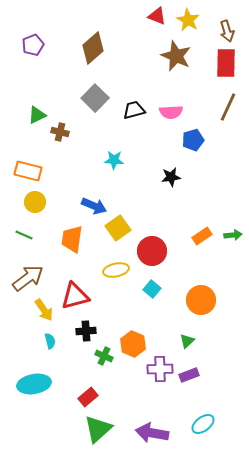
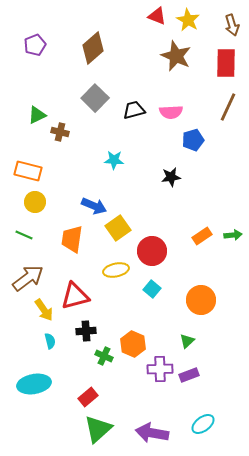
brown arrow at (227, 31): moved 5 px right, 6 px up
purple pentagon at (33, 45): moved 2 px right
